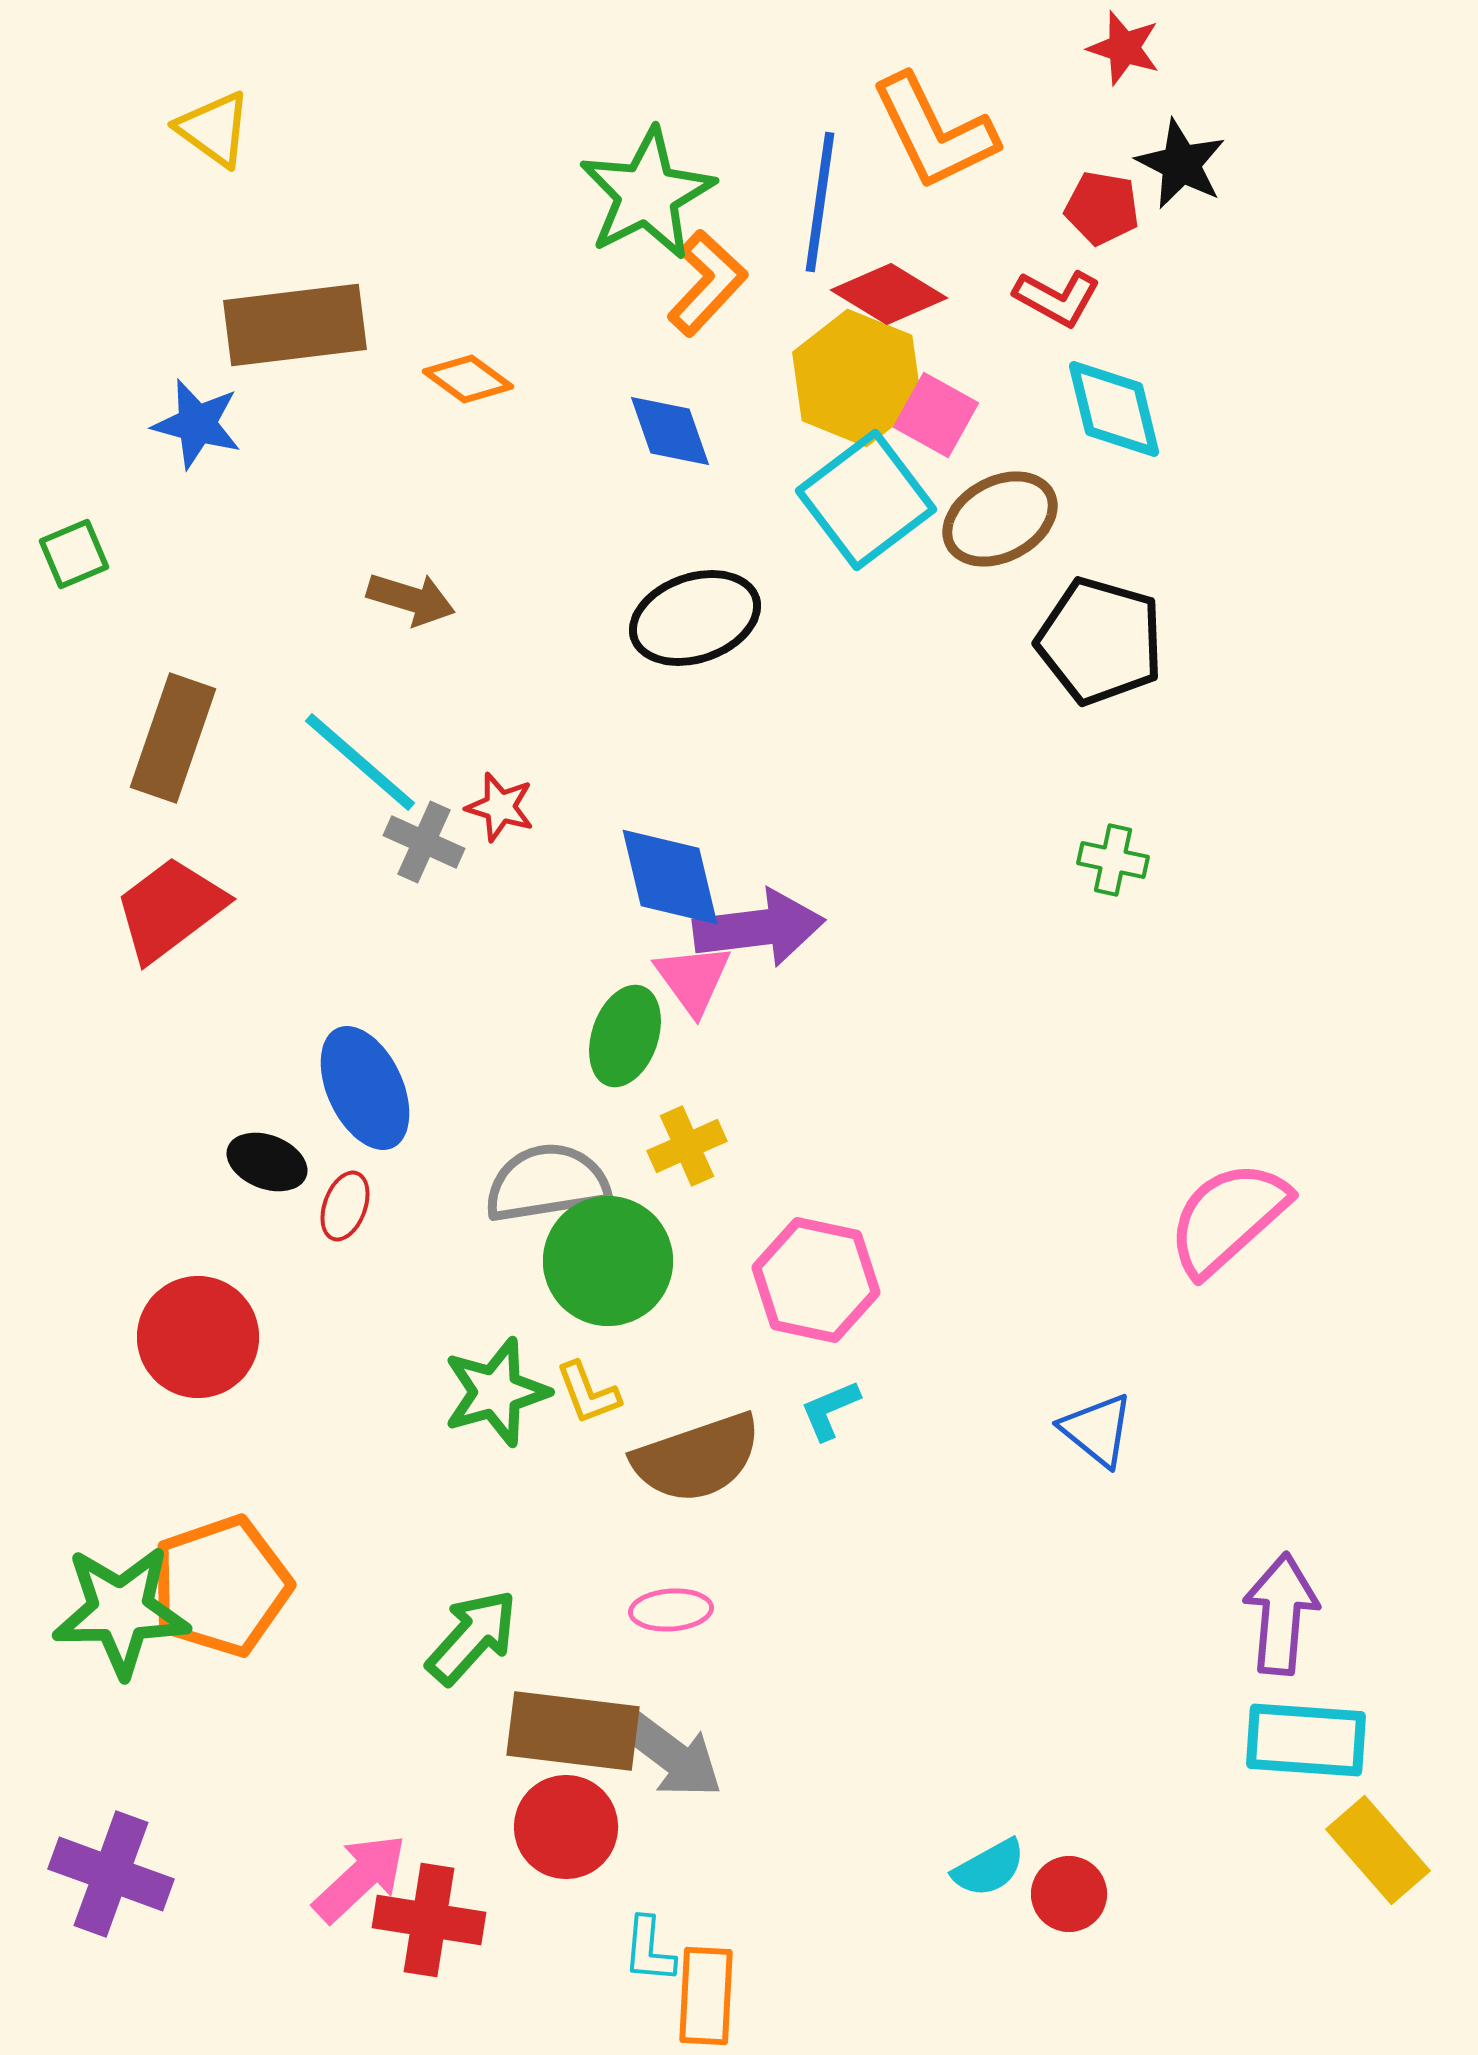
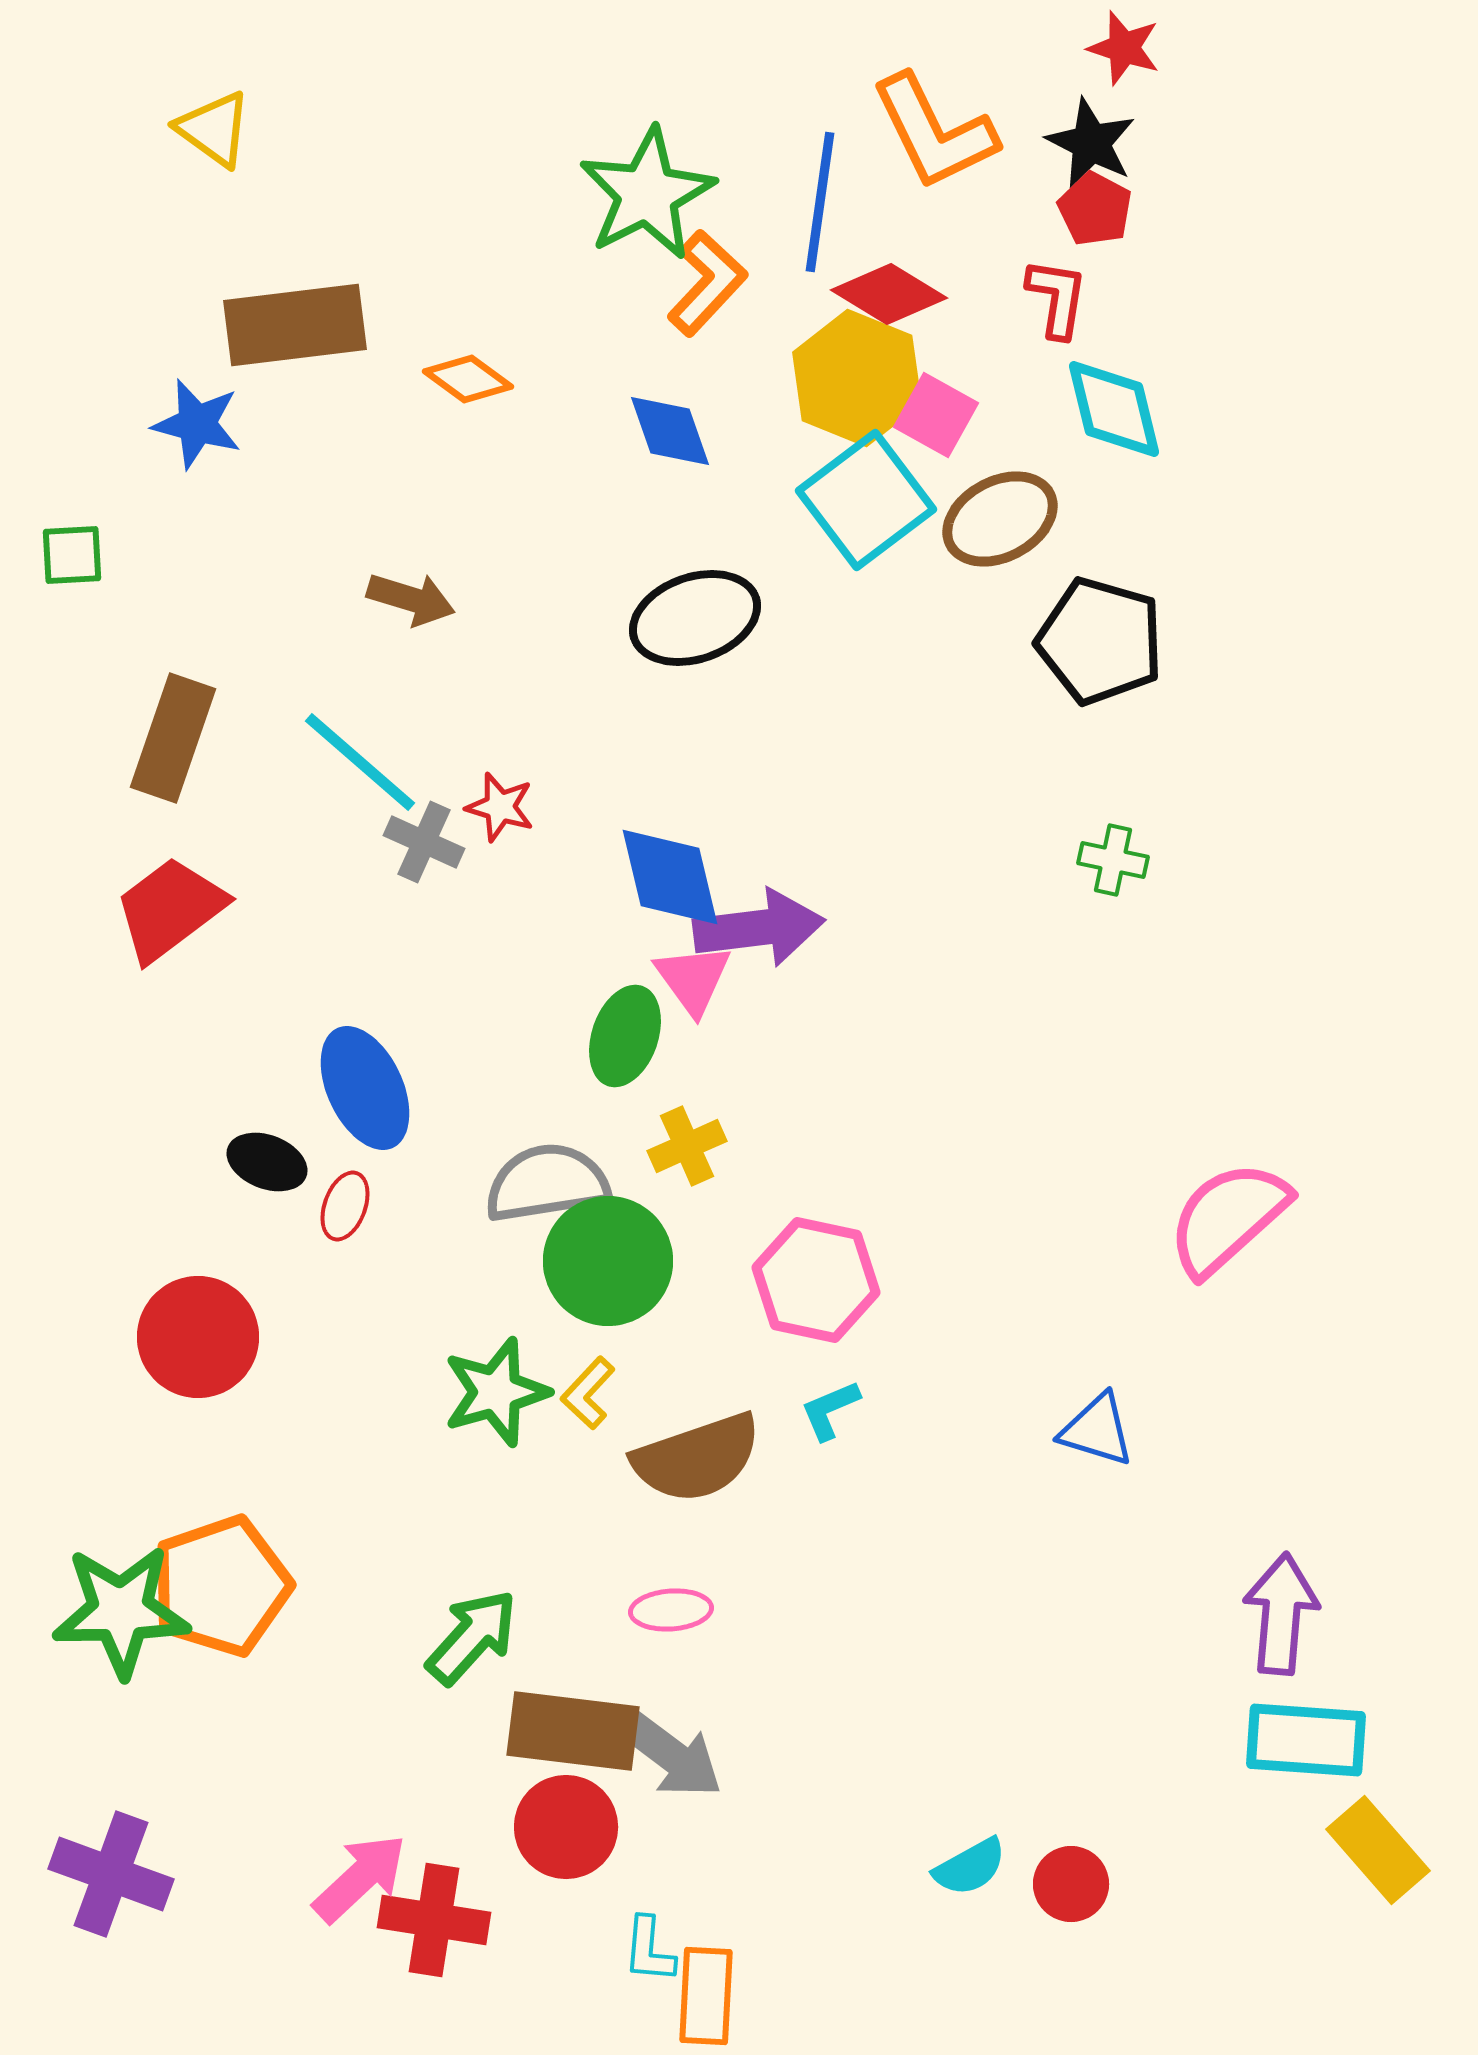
black star at (1181, 164): moved 90 px left, 21 px up
red pentagon at (1102, 208): moved 7 px left, 1 px down; rotated 18 degrees clockwise
red L-shape at (1057, 298): rotated 110 degrees counterclockwise
green square at (74, 554): moved 2 px left, 1 px down; rotated 20 degrees clockwise
yellow L-shape at (588, 1393): rotated 64 degrees clockwise
blue triangle at (1097, 1430): rotated 22 degrees counterclockwise
cyan semicircle at (989, 1868): moved 19 px left, 1 px up
red circle at (1069, 1894): moved 2 px right, 10 px up
red cross at (429, 1920): moved 5 px right
